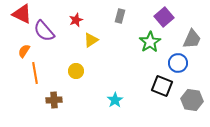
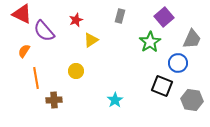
orange line: moved 1 px right, 5 px down
